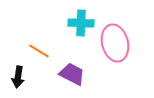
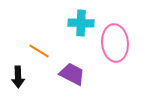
pink ellipse: rotated 9 degrees clockwise
black arrow: rotated 10 degrees counterclockwise
